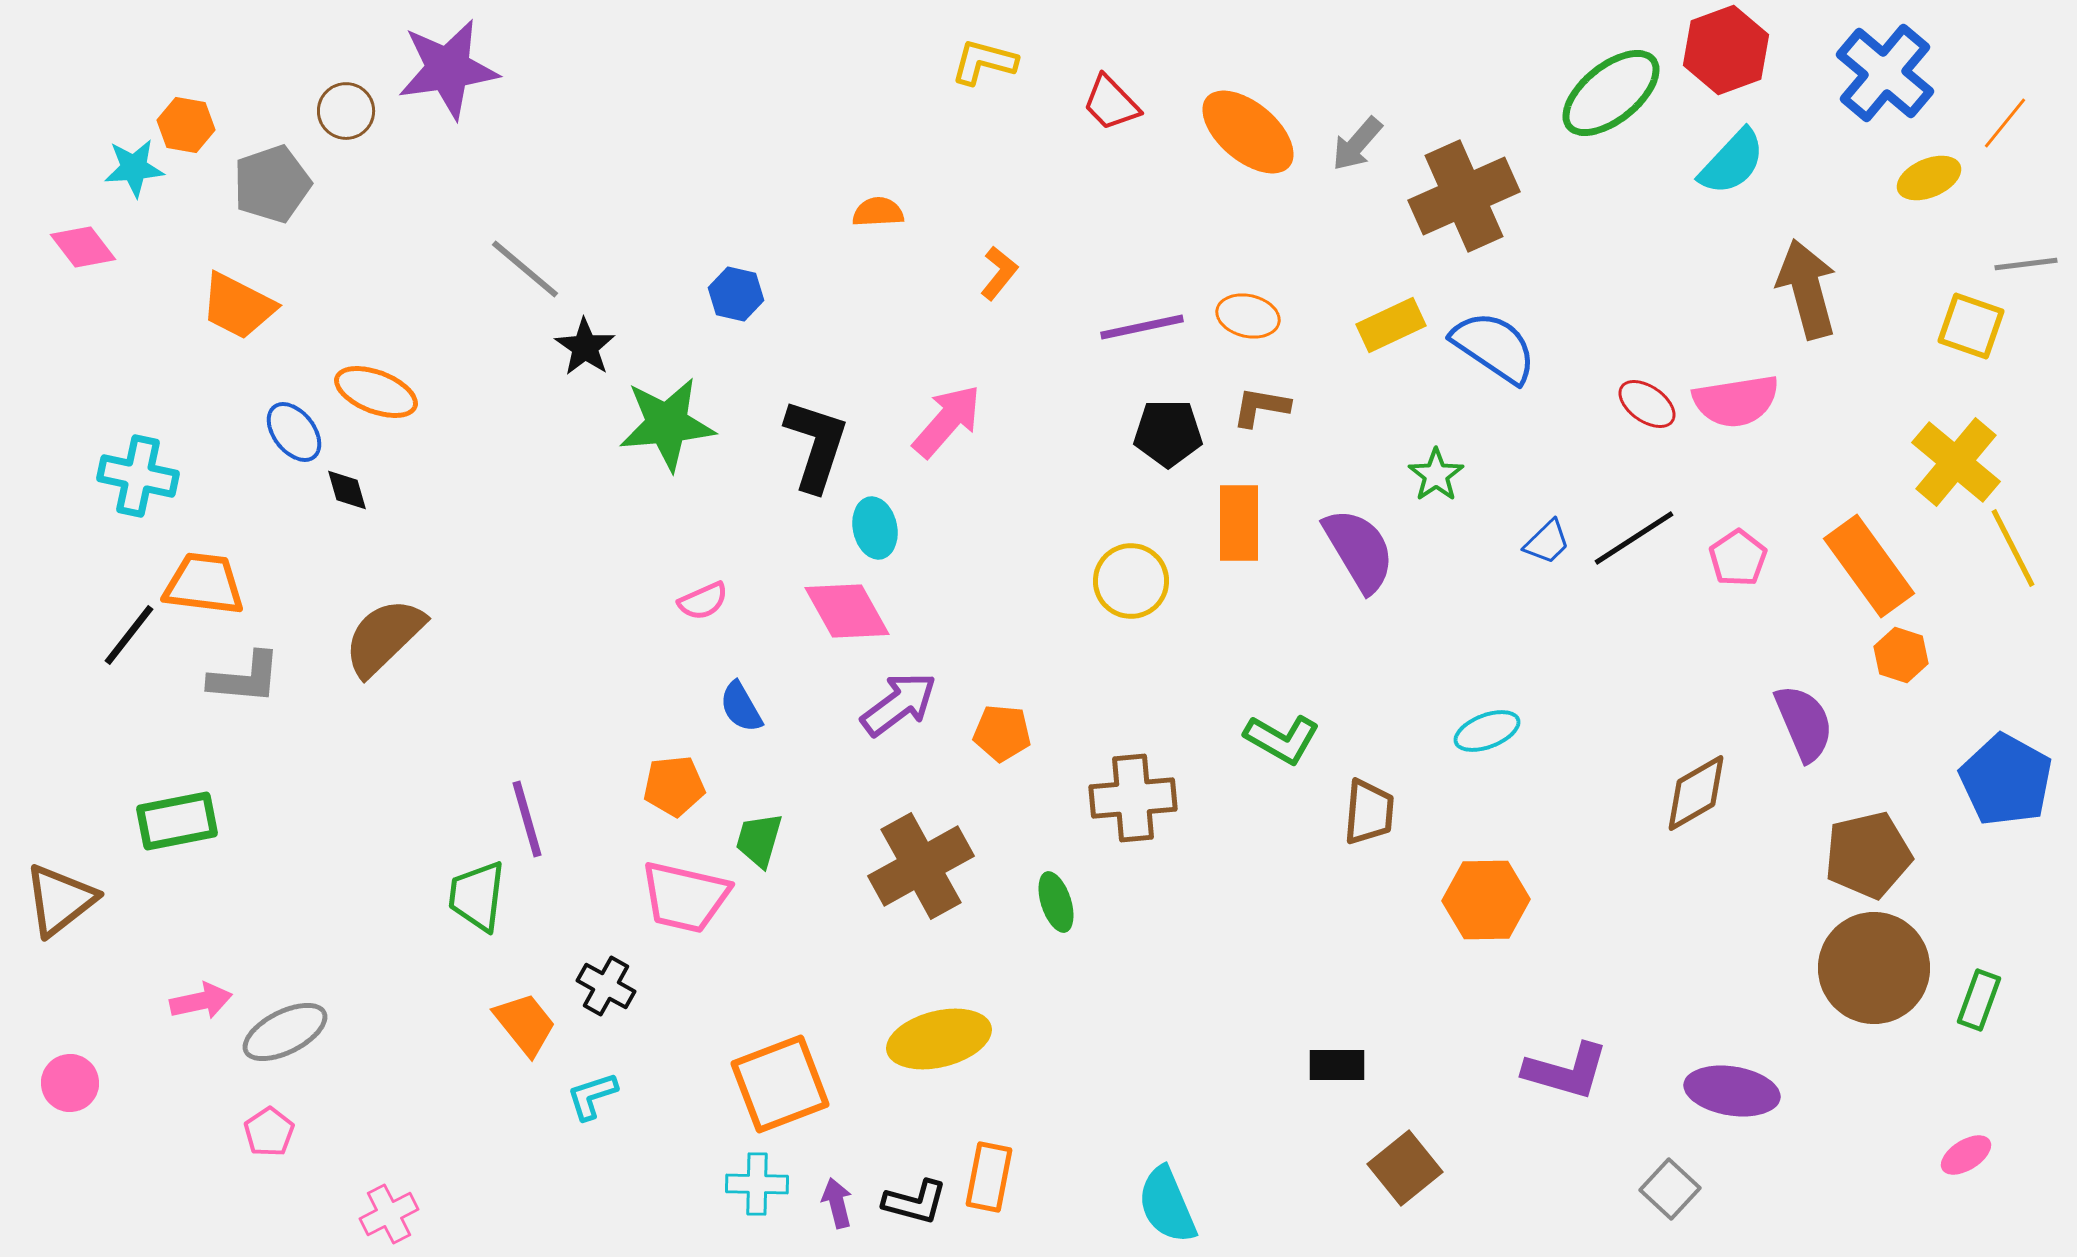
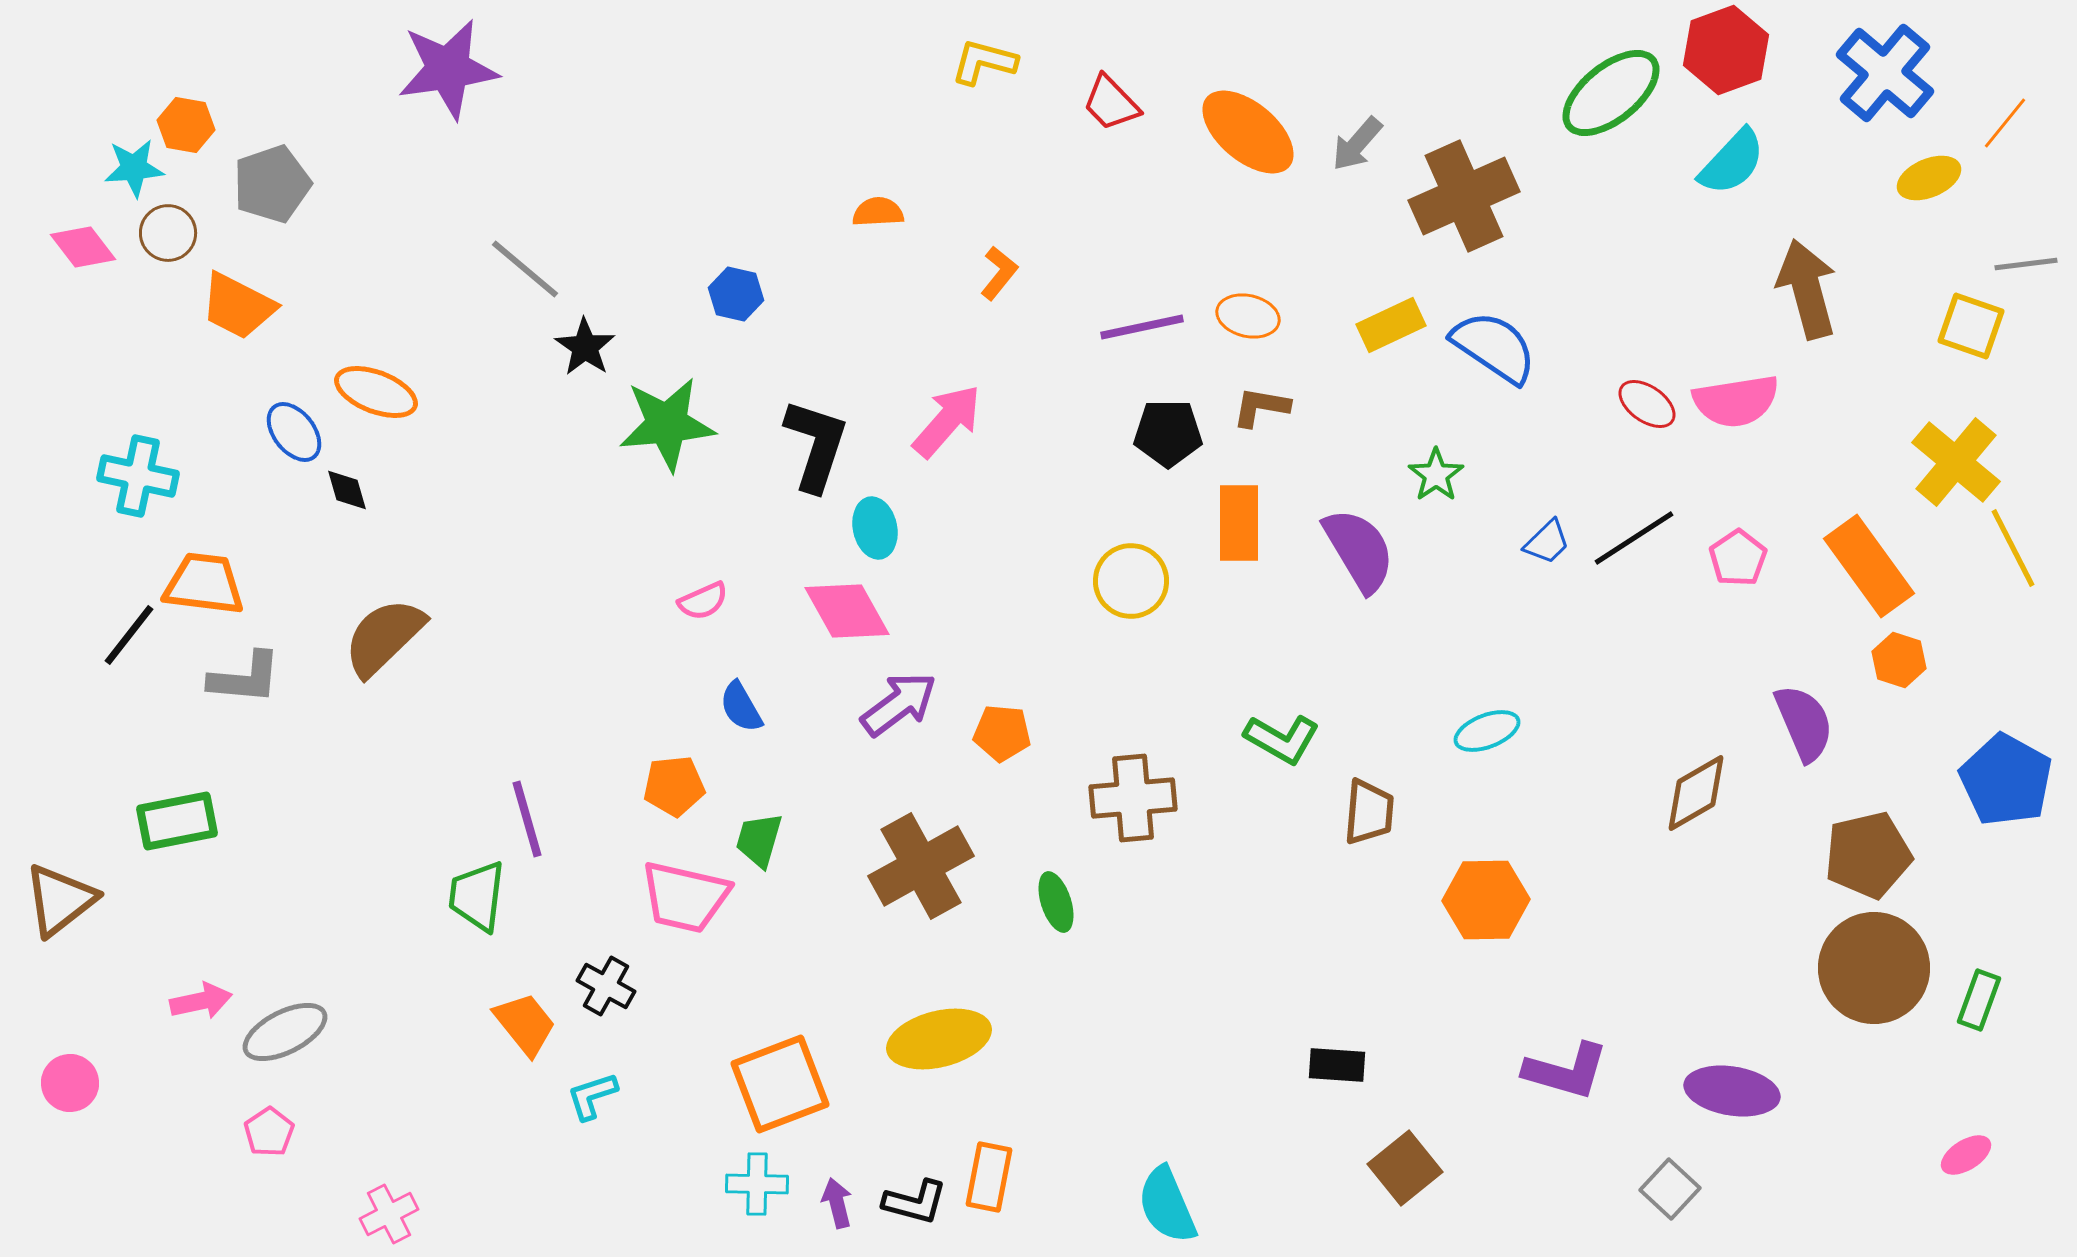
brown circle at (346, 111): moved 178 px left, 122 px down
orange hexagon at (1901, 655): moved 2 px left, 5 px down
black rectangle at (1337, 1065): rotated 4 degrees clockwise
